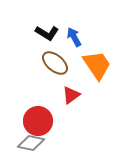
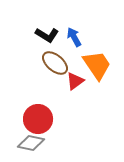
black L-shape: moved 2 px down
red triangle: moved 4 px right, 14 px up
red circle: moved 2 px up
